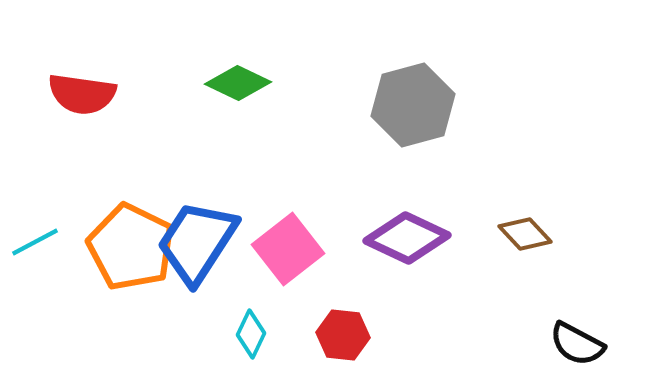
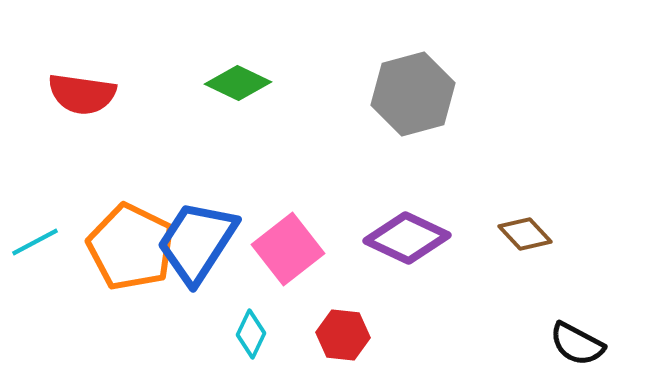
gray hexagon: moved 11 px up
